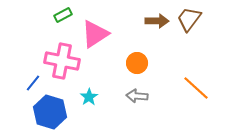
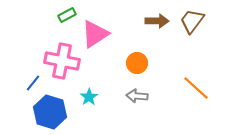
green rectangle: moved 4 px right
brown trapezoid: moved 3 px right, 2 px down
